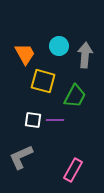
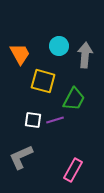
orange trapezoid: moved 5 px left
green trapezoid: moved 1 px left, 3 px down
purple line: rotated 18 degrees counterclockwise
